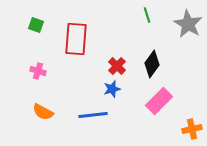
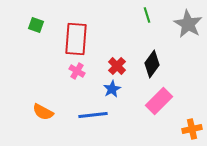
pink cross: moved 39 px right; rotated 14 degrees clockwise
blue star: rotated 12 degrees counterclockwise
